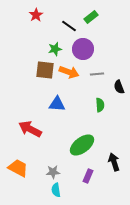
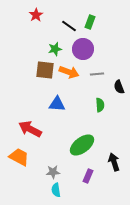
green rectangle: moved 1 px left, 5 px down; rotated 32 degrees counterclockwise
orange trapezoid: moved 1 px right, 11 px up
